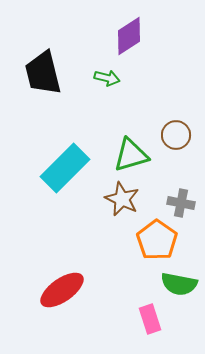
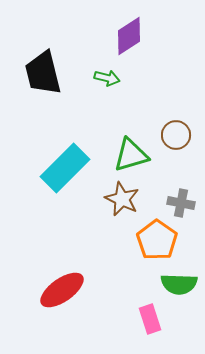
green semicircle: rotated 9 degrees counterclockwise
